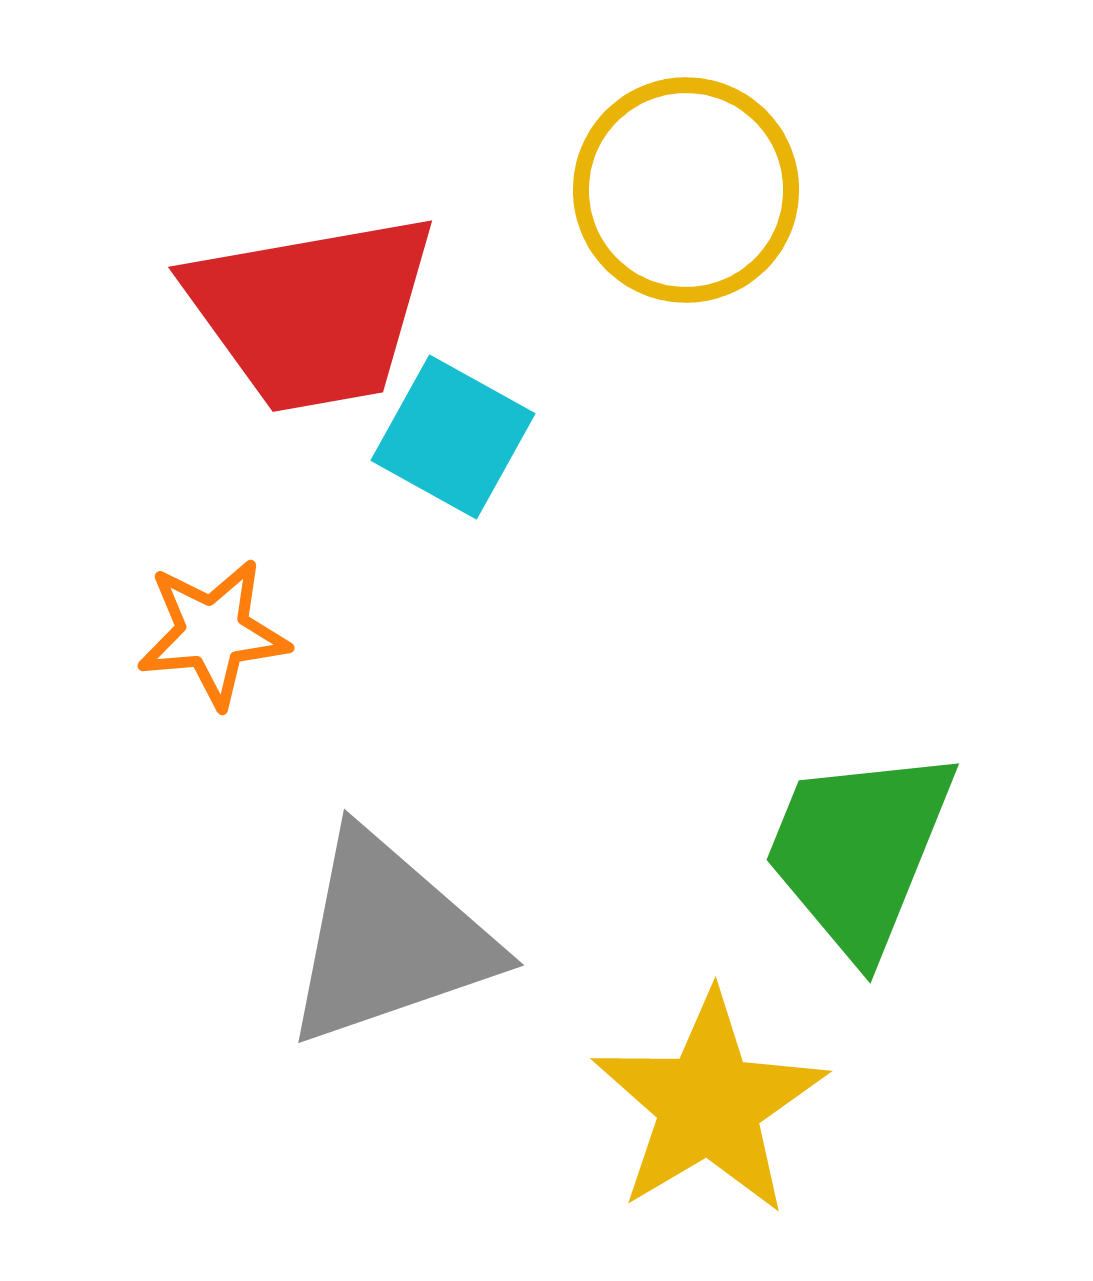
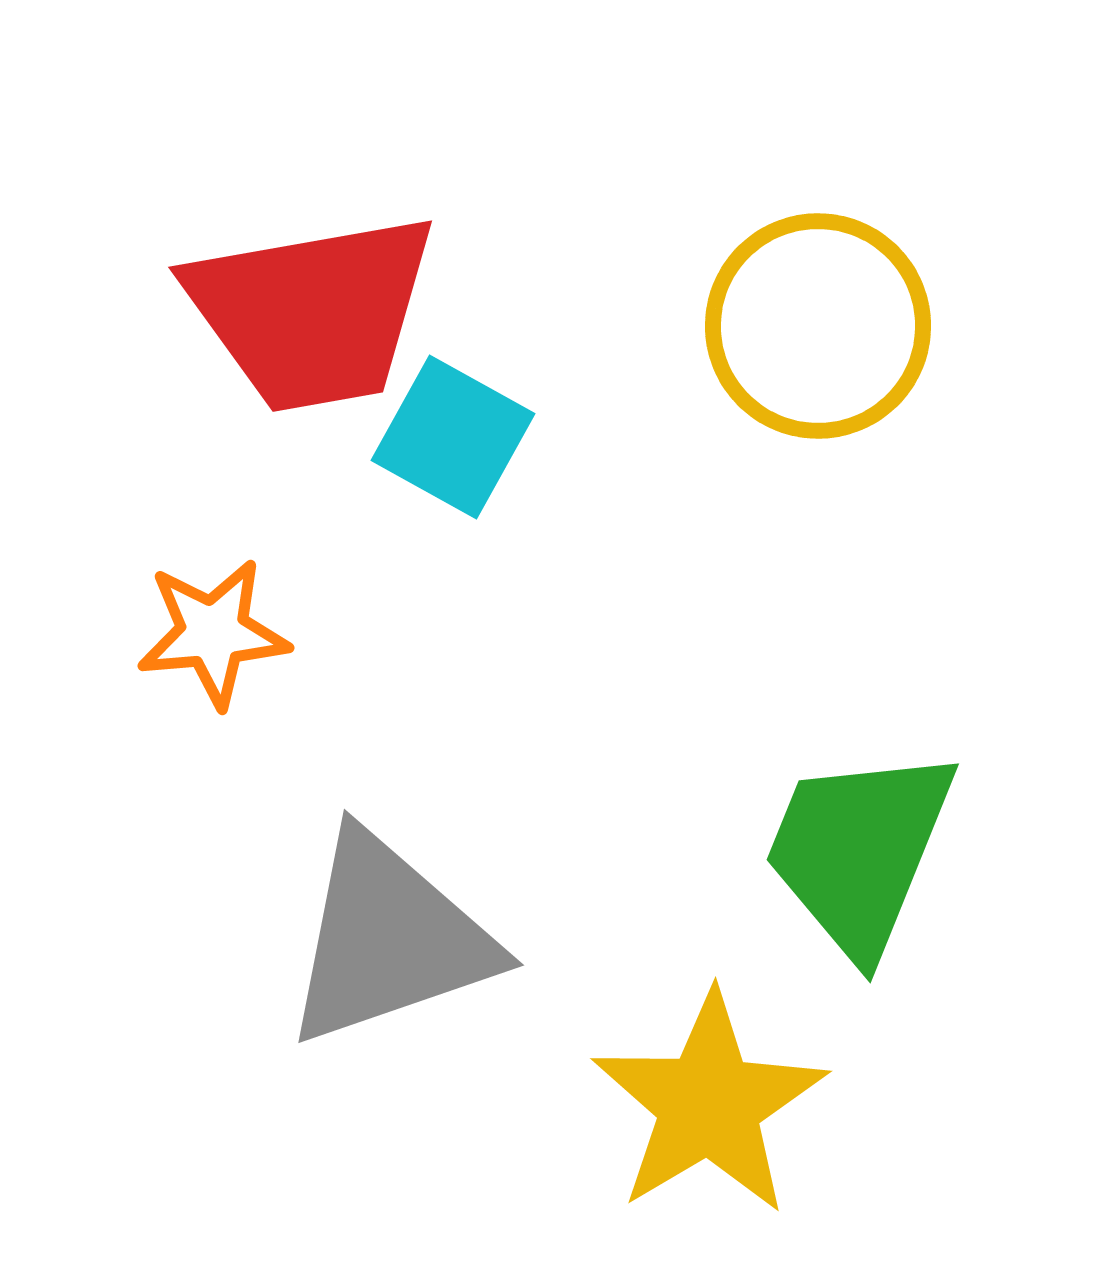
yellow circle: moved 132 px right, 136 px down
